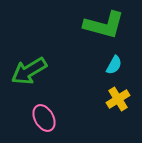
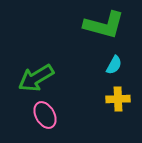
green arrow: moved 7 px right, 7 px down
yellow cross: rotated 30 degrees clockwise
pink ellipse: moved 1 px right, 3 px up
